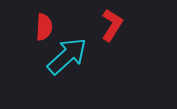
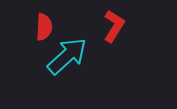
red L-shape: moved 2 px right, 1 px down
